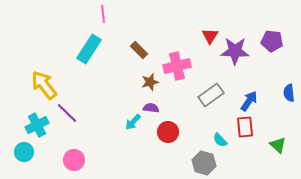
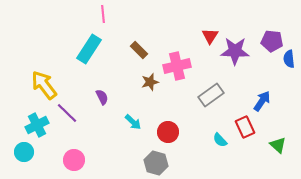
blue semicircle: moved 34 px up
blue arrow: moved 13 px right
purple semicircle: moved 49 px left, 11 px up; rotated 56 degrees clockwise
cyan arrow: rotated 90 degrees counterclockwise
red rectangle: rotated 20 degrees counterclockwise
gray hexagon: moved 48 px left
